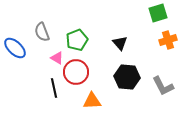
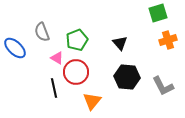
orange triangle: rotated 48 degrees counterclockwise
